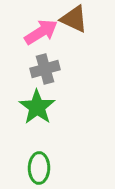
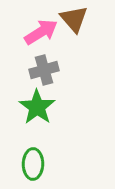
brown triangle: rotated 24 degrees clockwise
gray cross: moved 1 px left, 1 px down
green ellipse: moved 6 px left, 4 px up
